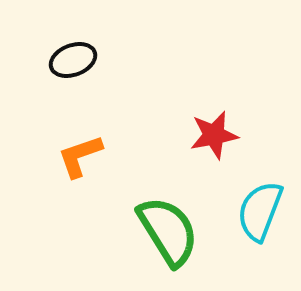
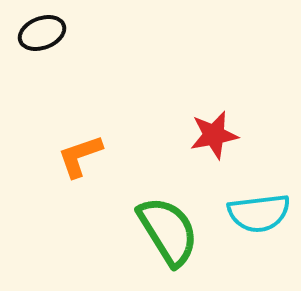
black ellipse: moved 31 px left, 27 px up
cyan semicircle: moved 1 px left, 2 px down; rotated 118 degrees counterclockwise
